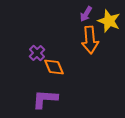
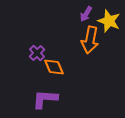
orange arrow: rotated 16 degrees clockwise
